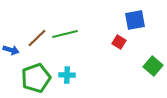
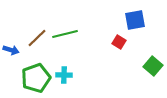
cyan cross: moved 3 px left
